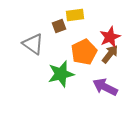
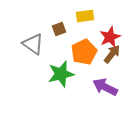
yellow rectangle: moved 10 px right, 1 px down
brown square: moved 3 px down
brown arrow: moved 2 px right
